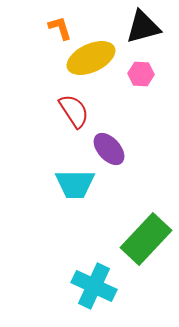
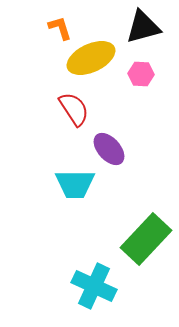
red semicircle: moved 2 px up
